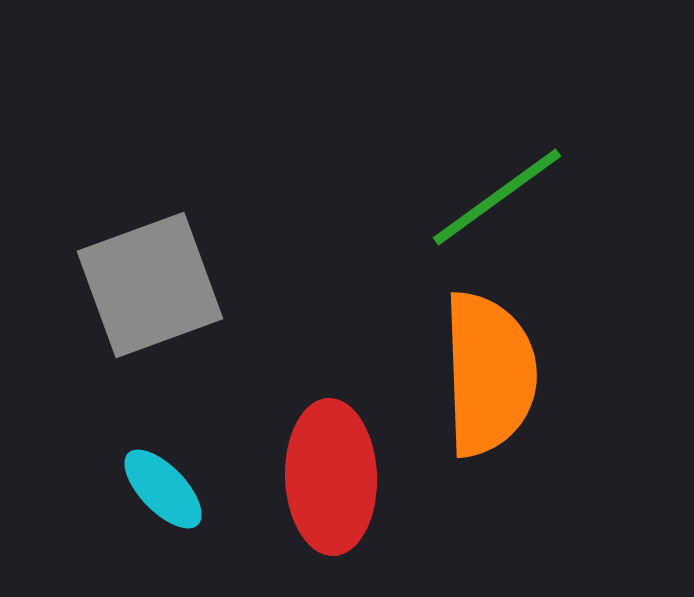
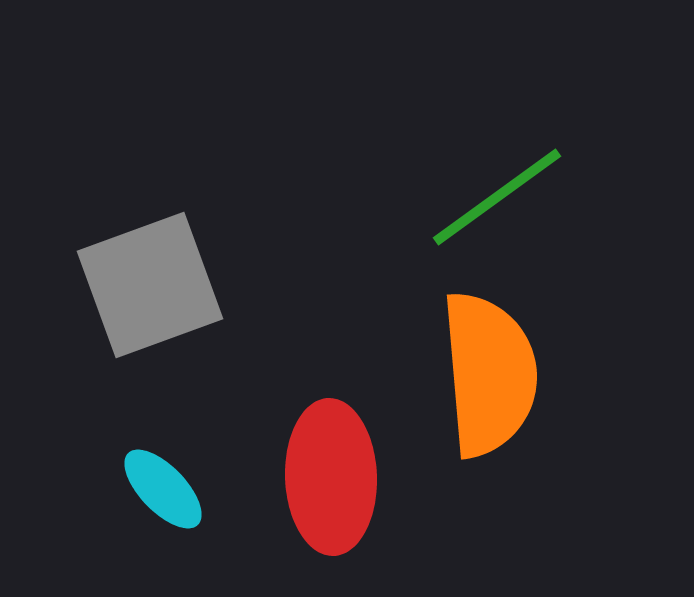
orange semicircle: rotated 3 degrees counterclockwise
